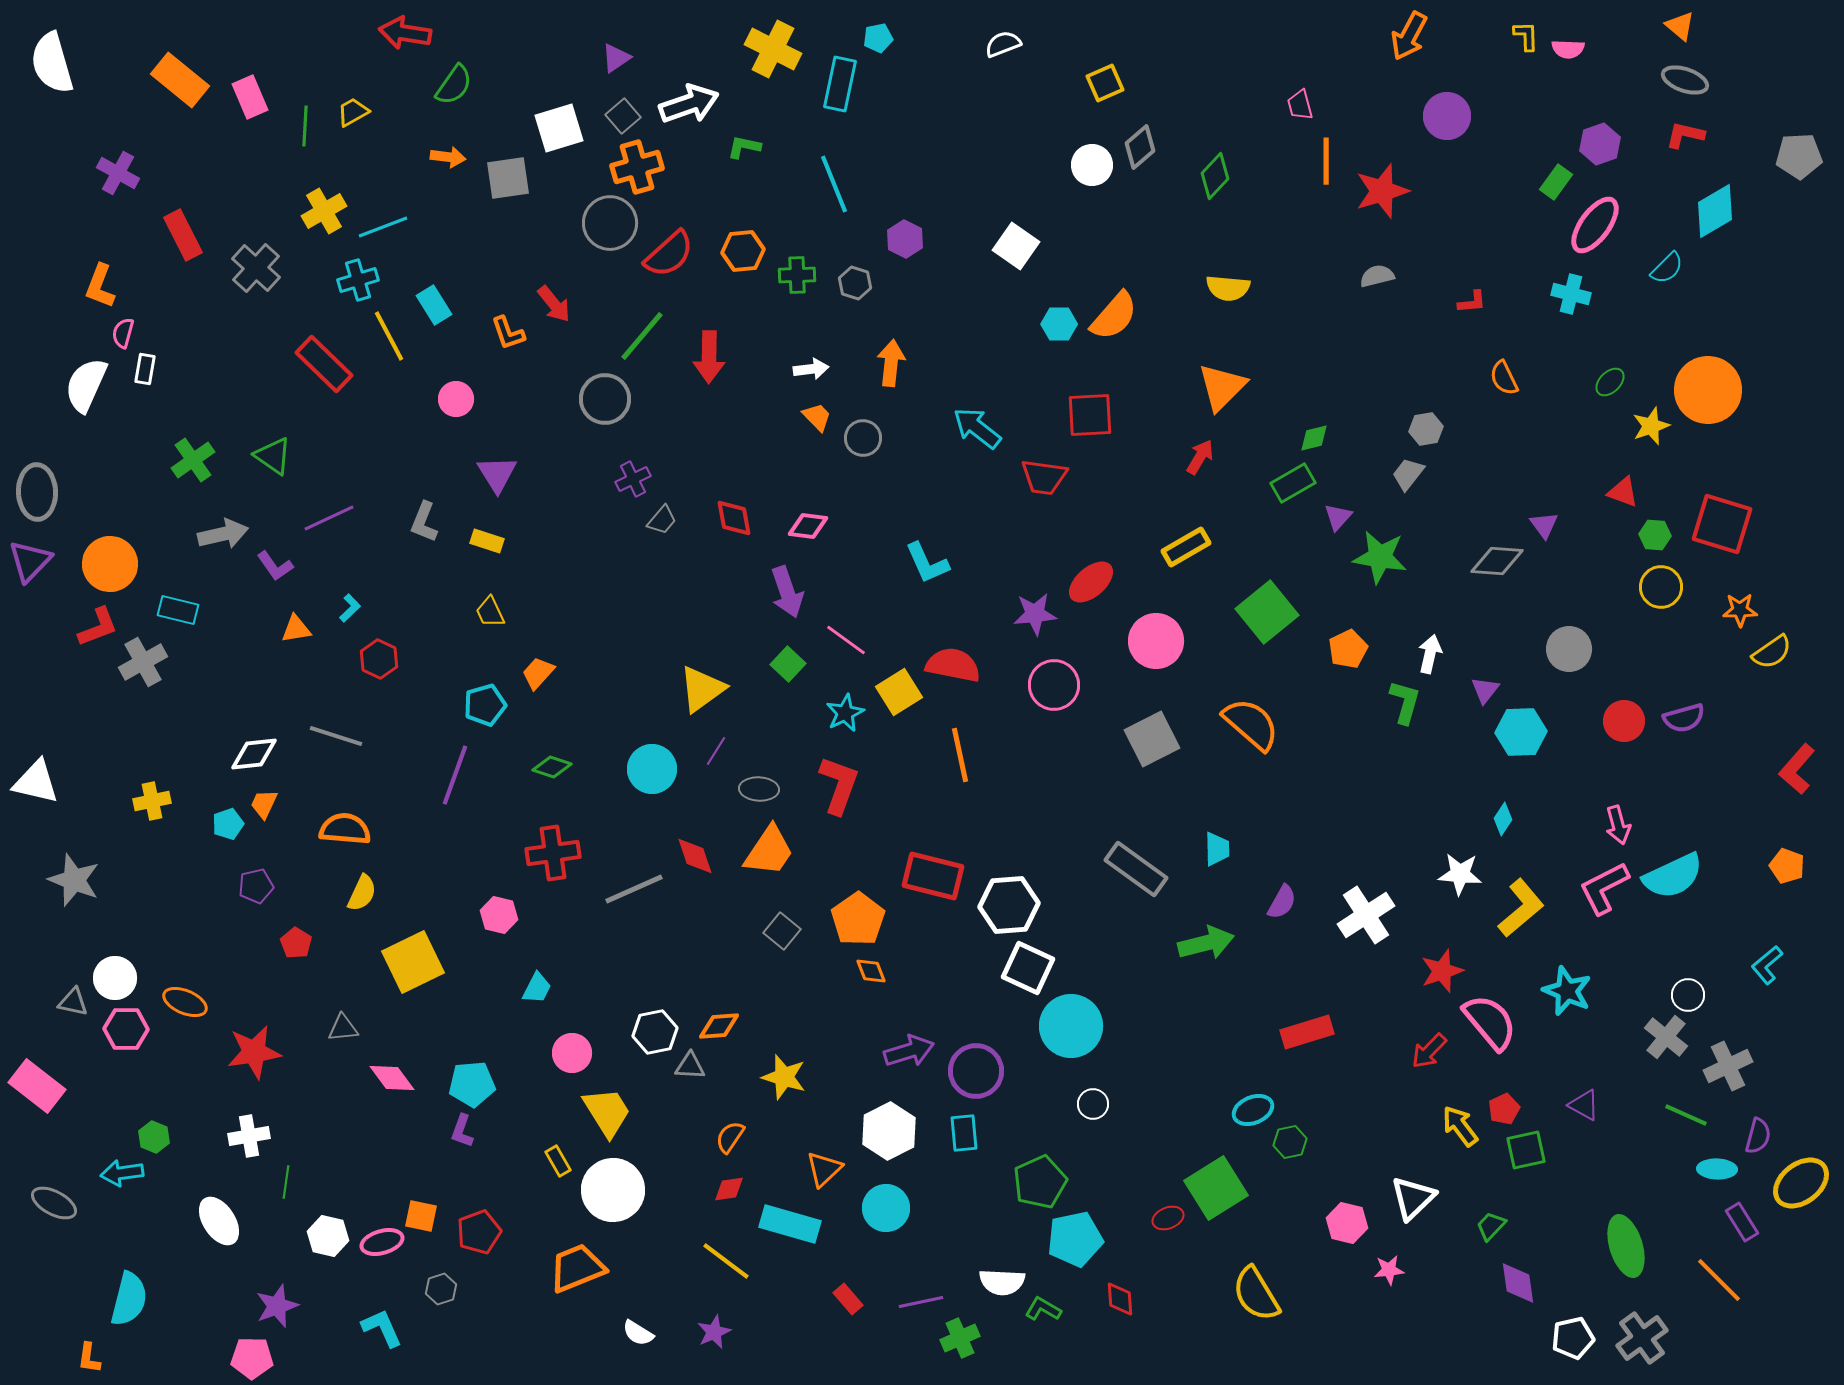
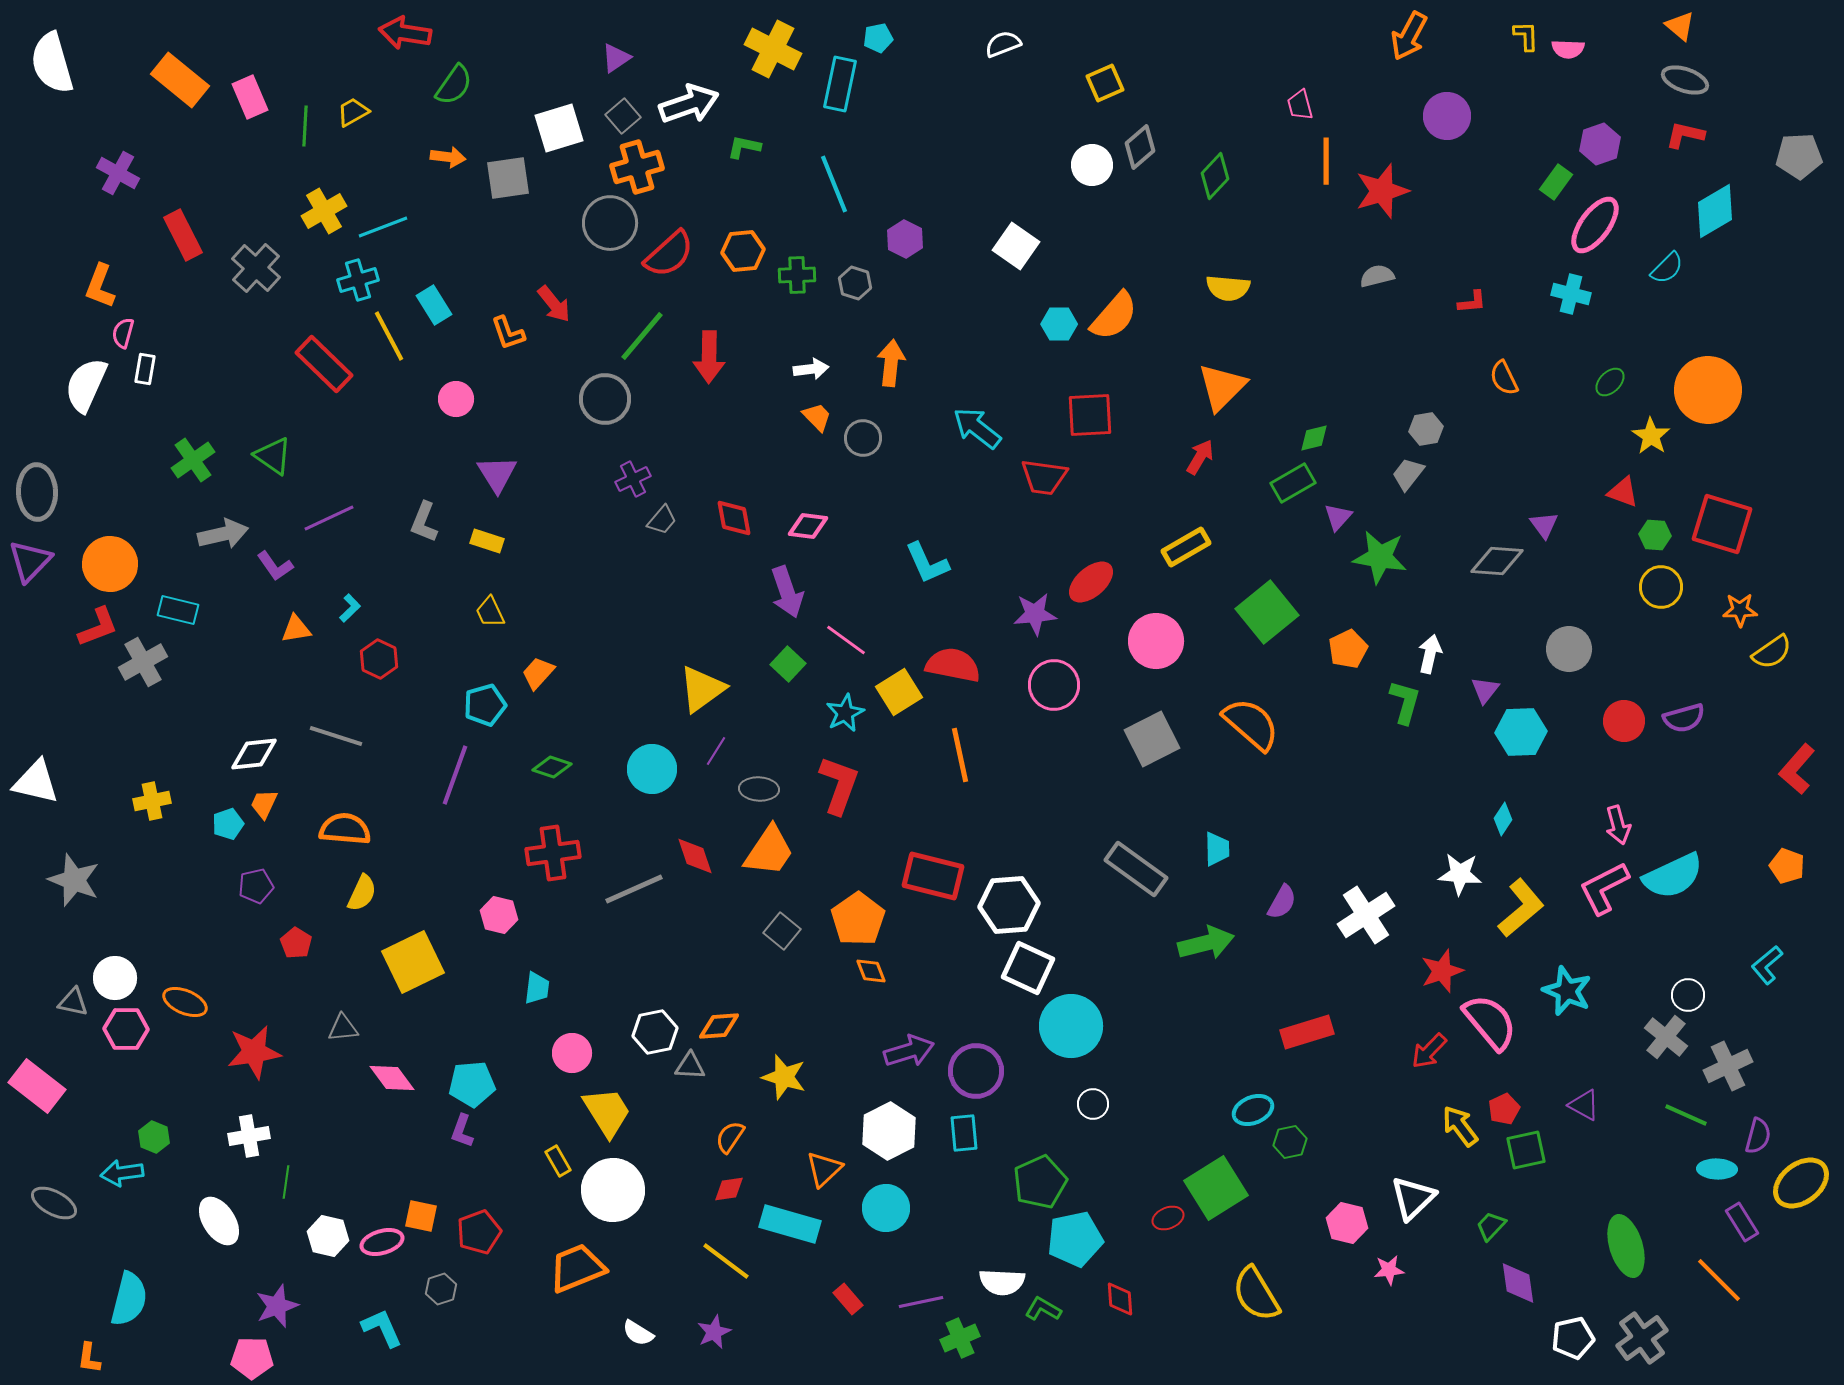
yellow star at (1651, 426): moved 10 px down; rotated 18 degrees counterclockwise
cyan trapezoid at (537, 988): rotated 20 degrees counterclockwise
